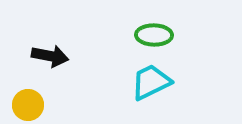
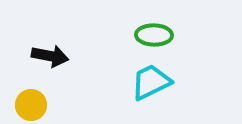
yellow circle: moved 3 px right
